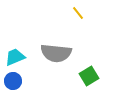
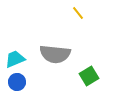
gray semicircle: moved 1 px left, 1 px down
cyan trapezoid: moved 2 px down
blue circle: moved 4 px right, 1 px down
